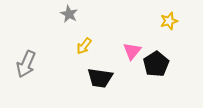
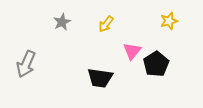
gray star: moved 7 px left, 8 px down; rotated 18 degrees clockwise
yellow arrow: moved 22 px right, 22 px up
